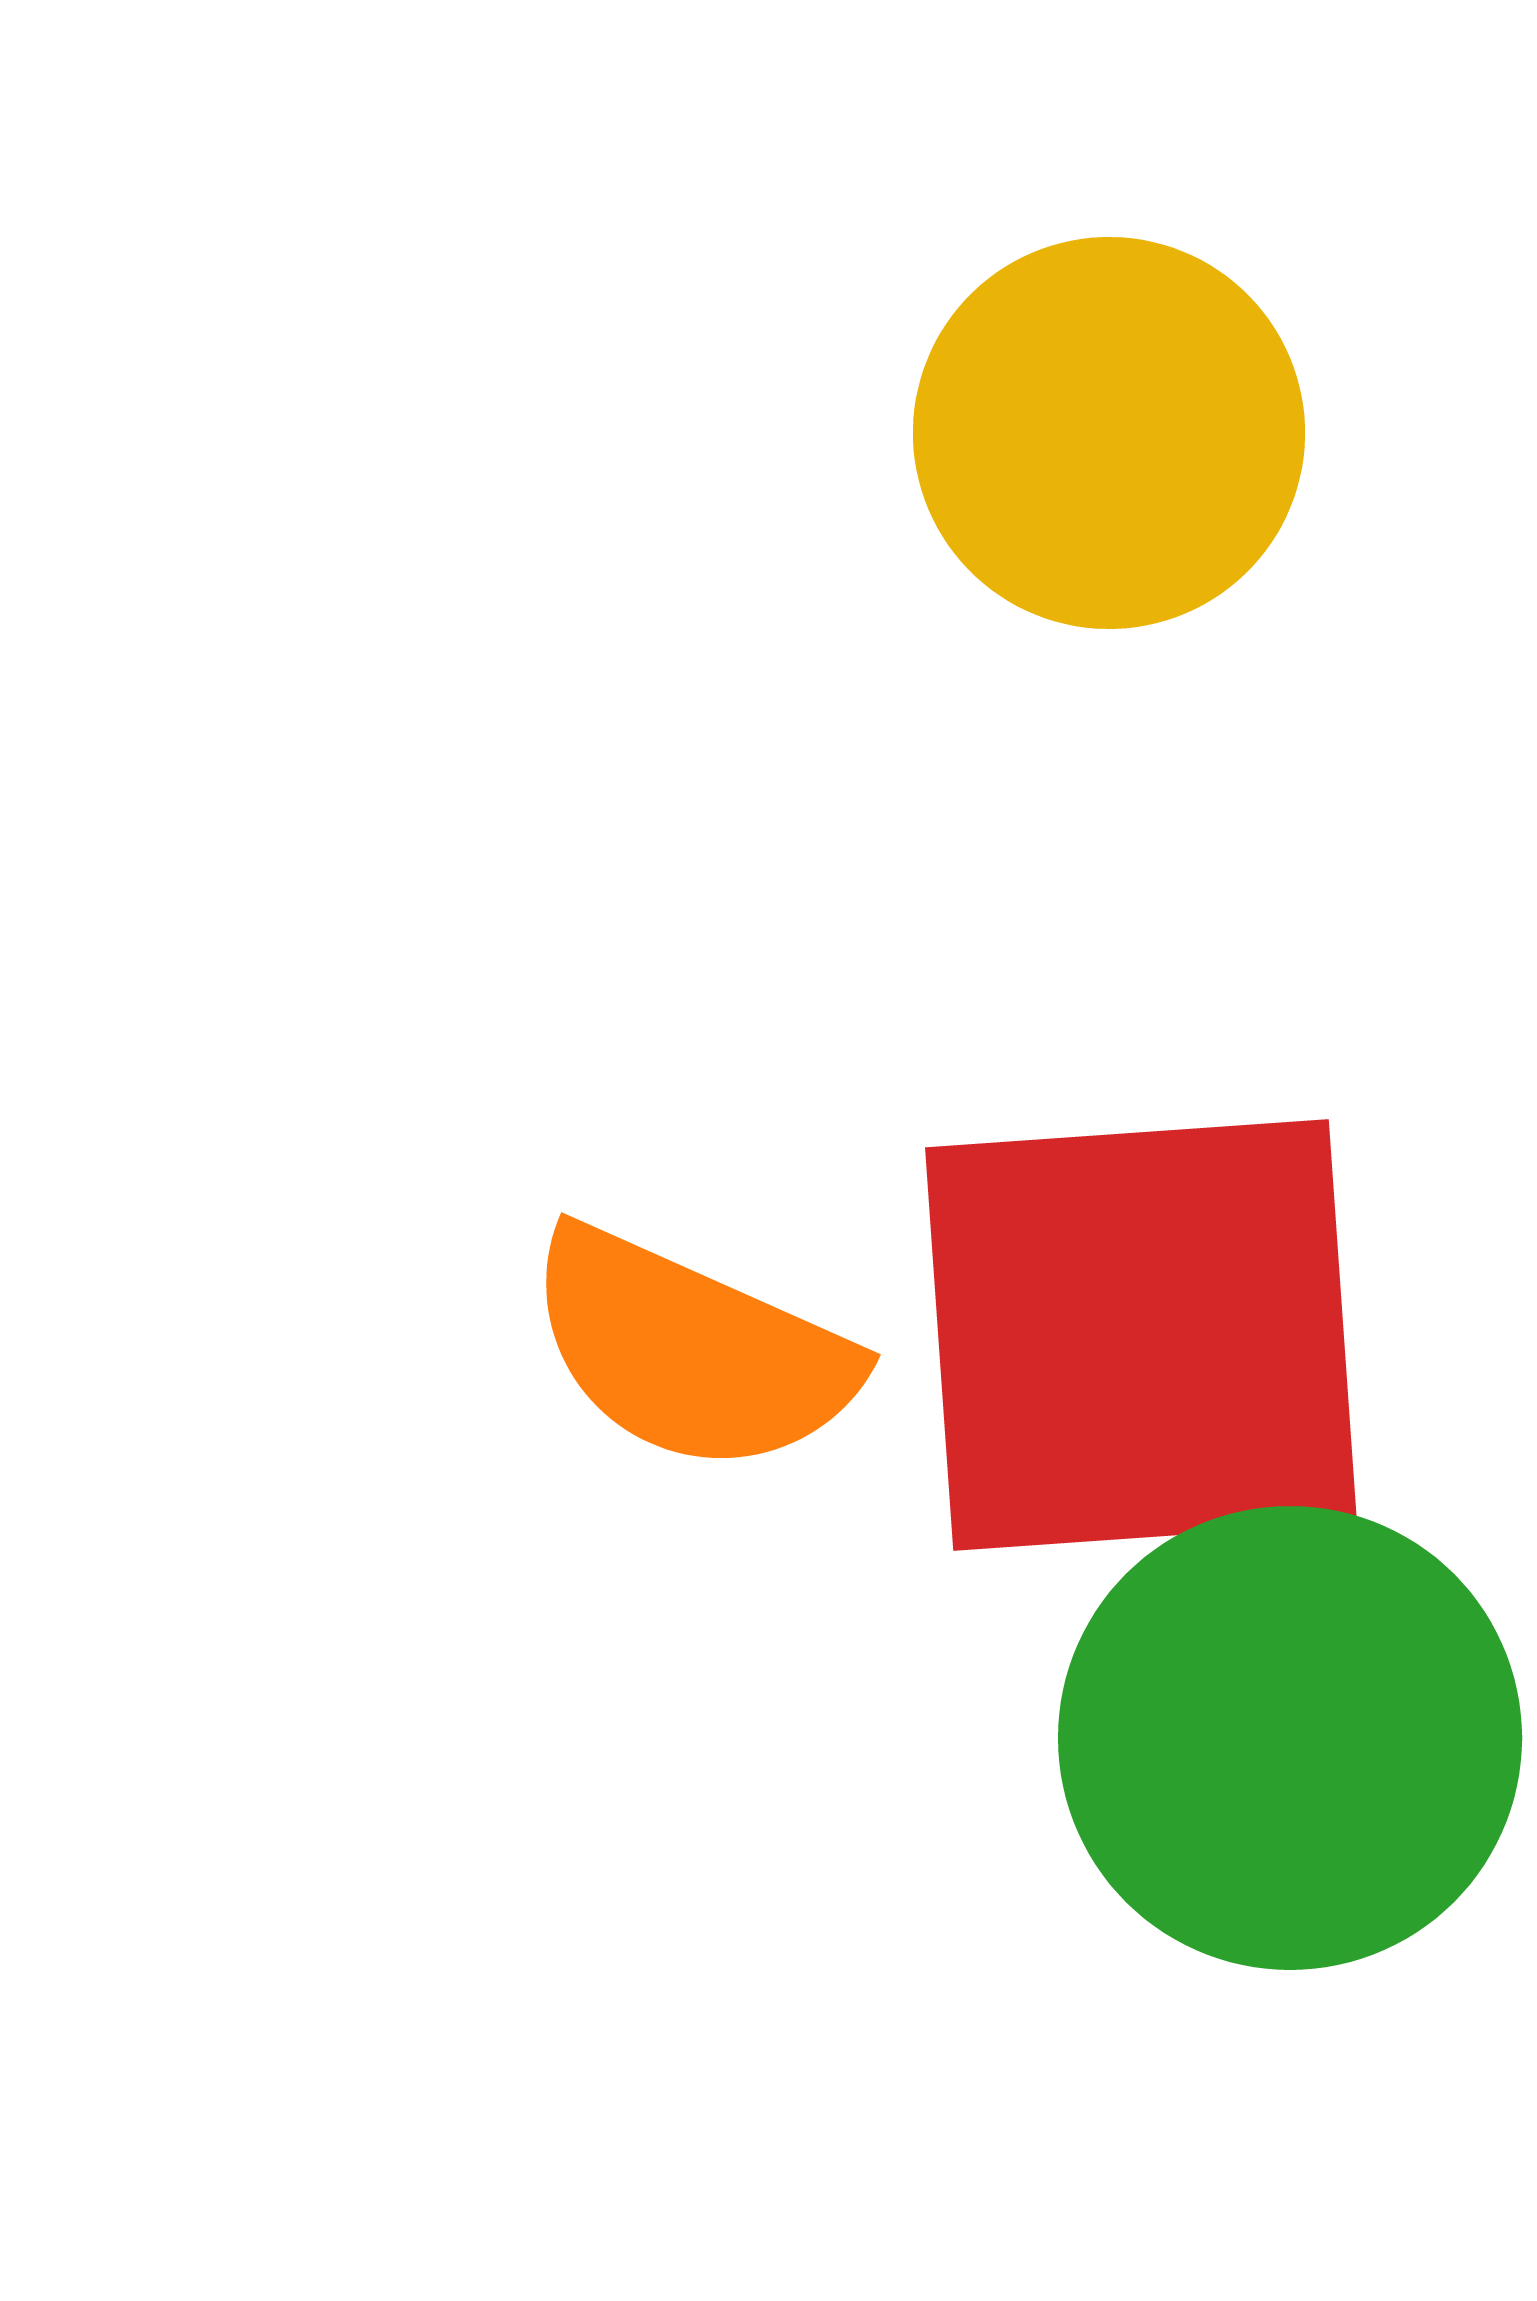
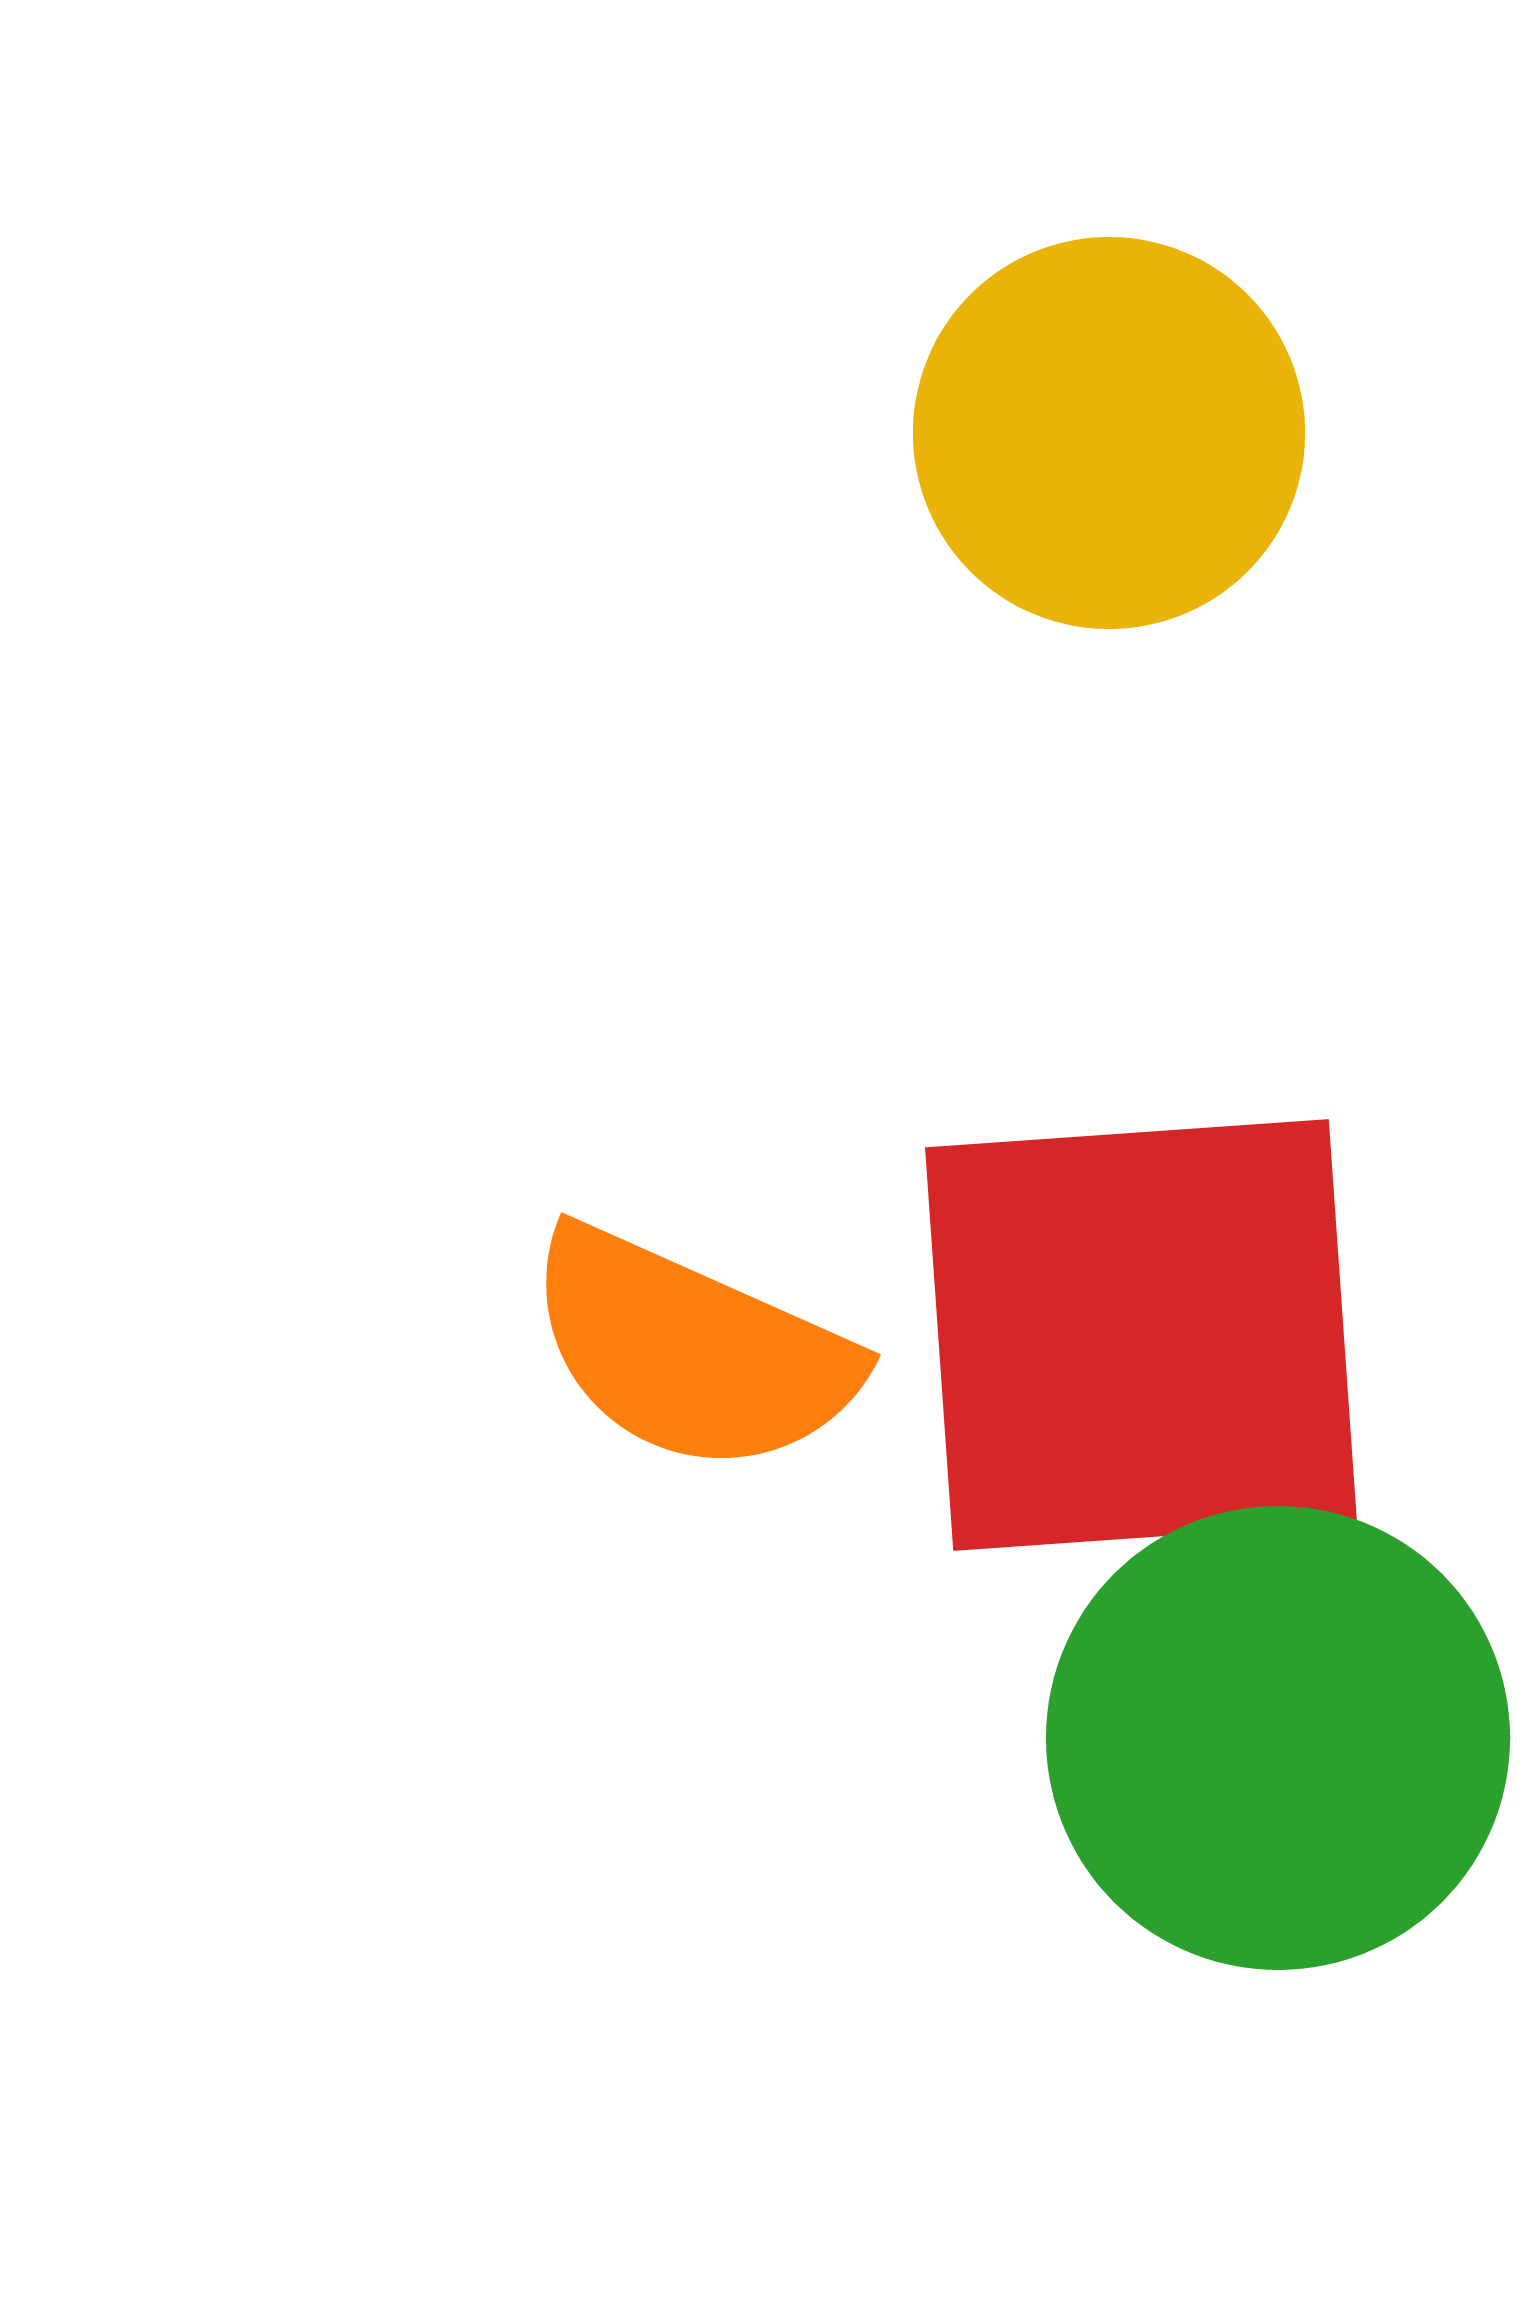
green circle: moved 12 px left
